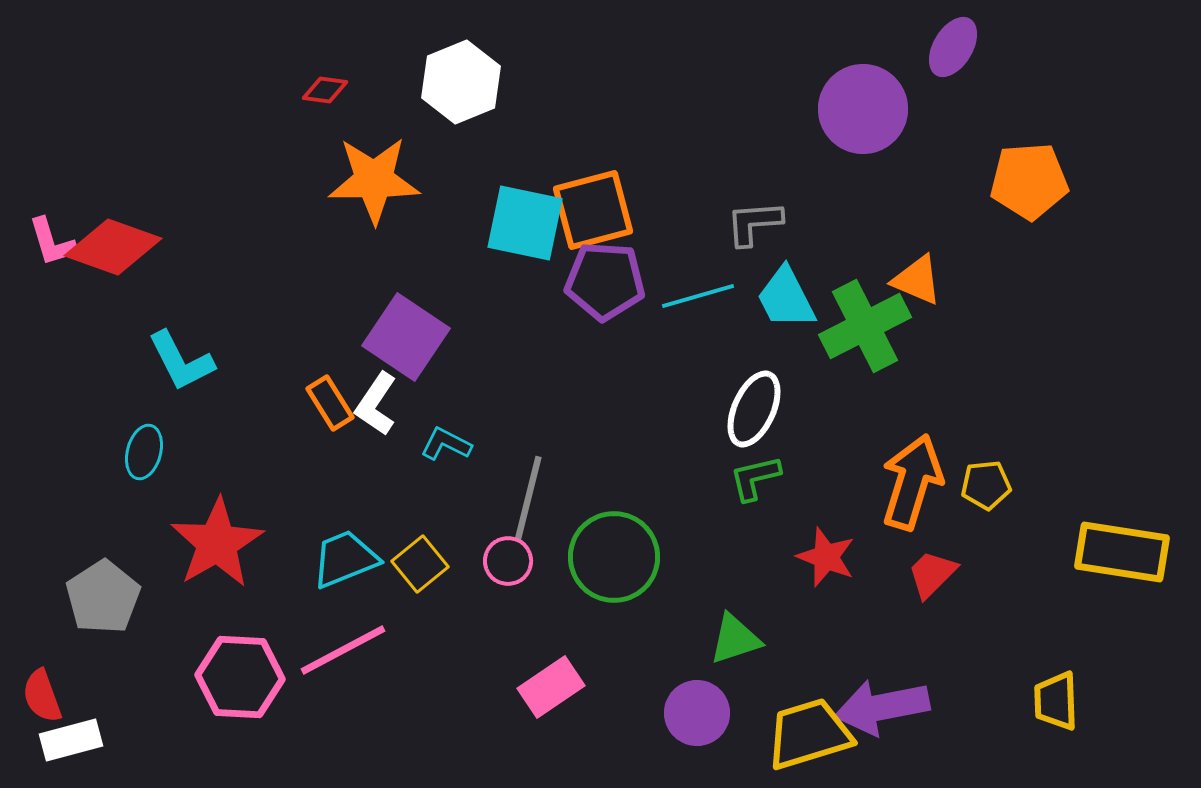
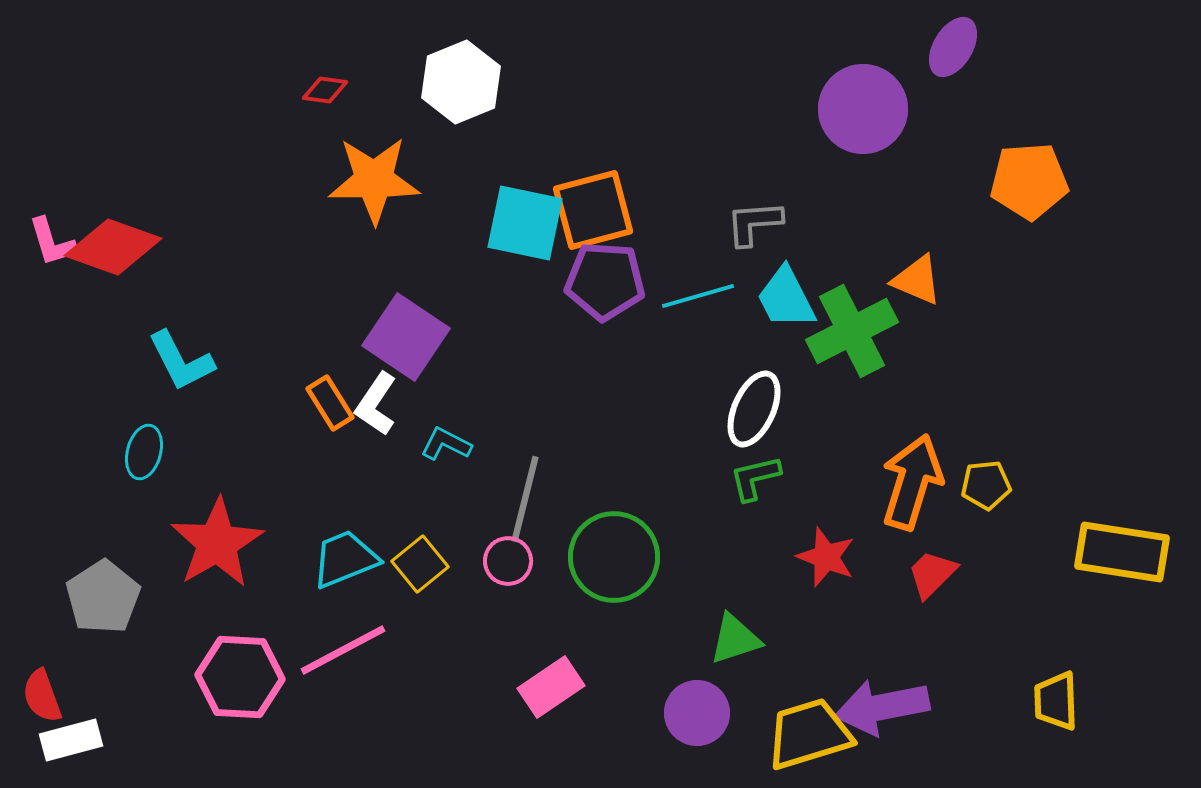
green cross at (865, 326): moved 13 px left, 5 px down
gray line at (528, 499): moved 3 px left
